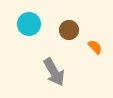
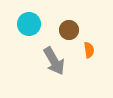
orange semicircle: moved 6 px left, 3 px down; rotated 35 degrees clockwise
gray arrow: moved 11 px up
